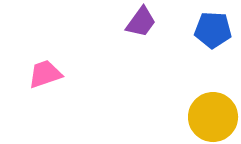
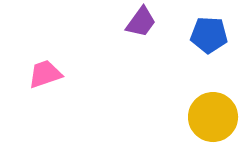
blue pentagon: moved 4 px left, 5 px down
